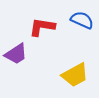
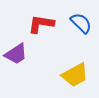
blue semicircle: moved 1 px left, 3 px down; rotated 20 degrees clockwise
red L-shape: moved 1 px left, 3 px up
